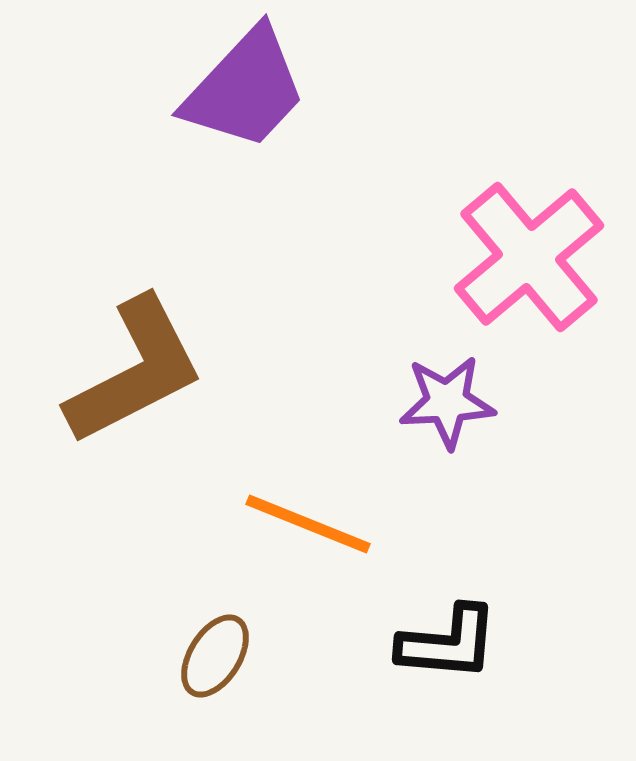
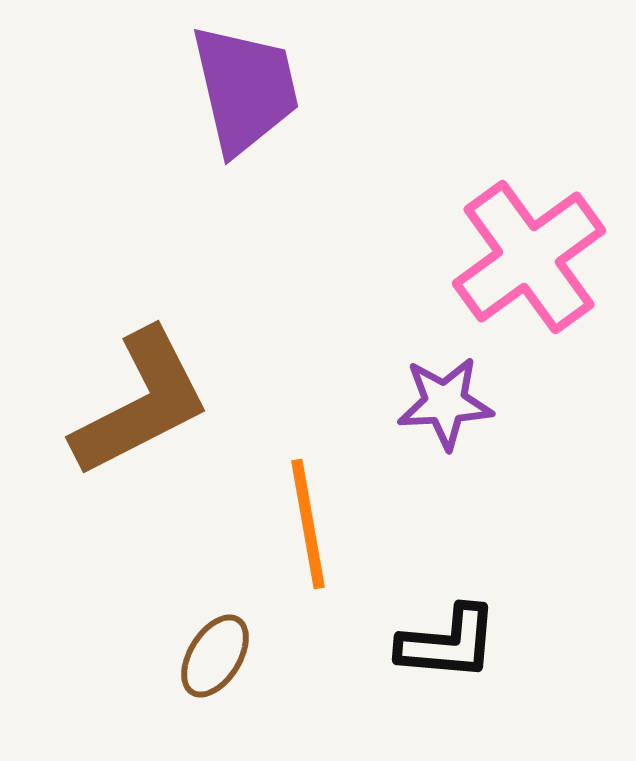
purple trapezoid: rotated 56 degrees counterclockwise
pink cross: rotated 4 degrees clockwise
brown L-shape: moved 6 px right, 32 px down
purple star: moved 2 px left, 1 px down
orange line: rotated 58 degrees clockwise
